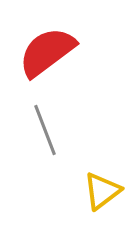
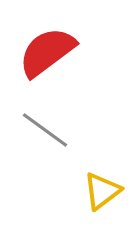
gray line: rotated 33 degrees counterclockwise
